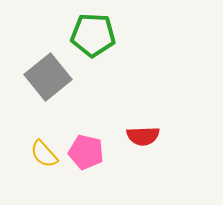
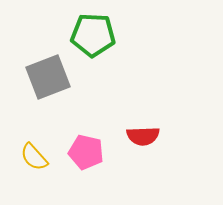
gray square: rotated 18 degrees clockwise
yellow semicircle: moved 10 px left, 3 px down
